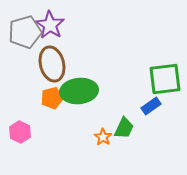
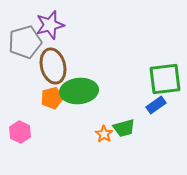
purple star: rotated 24 degrees clockwise
gray pentagon: moved 10 px down
brown ellipse: moved 1 px right, 2 px down
blue rectangle: moved 5 px right, 1 px up
green trapezoid: rotated 50 degrees clockwise
orange star: moved 1 px right, 3 px up
